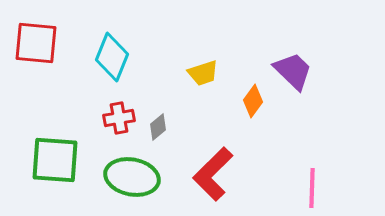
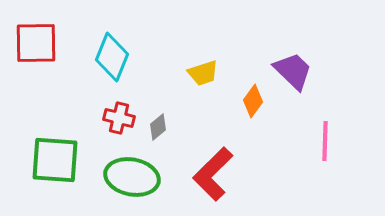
red square: rotated 6 degrees counterclockwise
red cross: rotated 24 degrees clockwise
pink line: moved 13 px right, 47 px up
